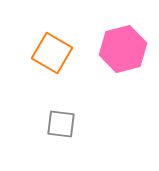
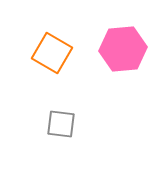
pink hexagon: rotated 9 degrees clockwise
